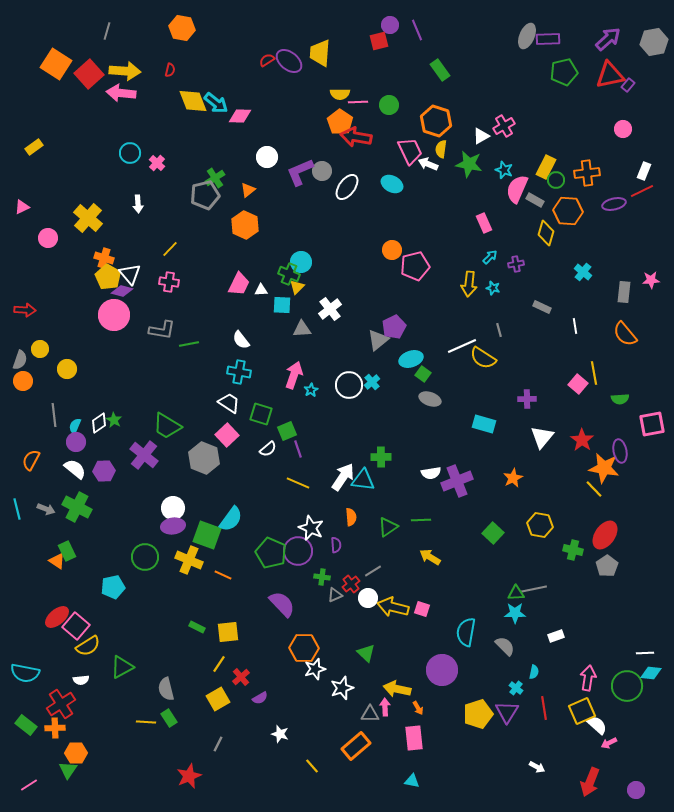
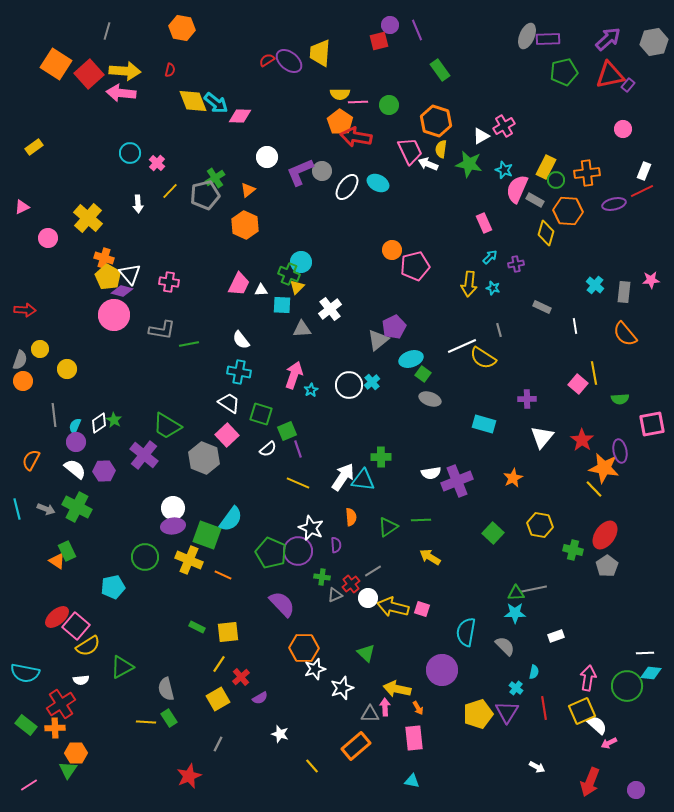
cyan ellipse at (392, 184): moved 14 px left, 1 px up
yellow line at (170, 249): moved 58 px up
cyan cross at (583, 272): moved 12 px right, 13 px down
